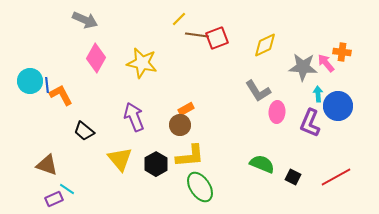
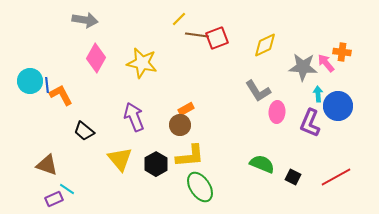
gray arrow: rotated 15 degrees counterclockwise
